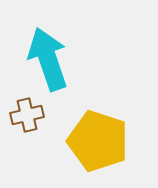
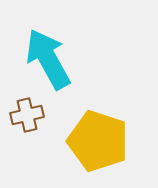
cyan arrow: rotated 10 degrees counterclockwise
